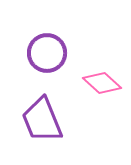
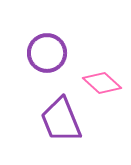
purple trapezoid: moved 19 px right
